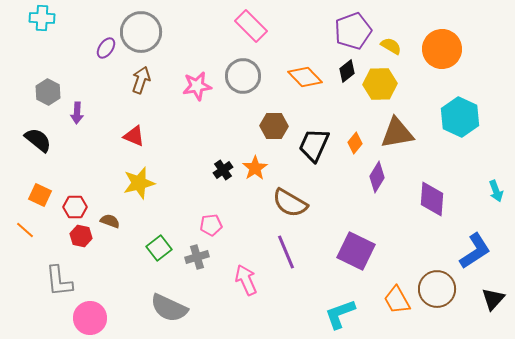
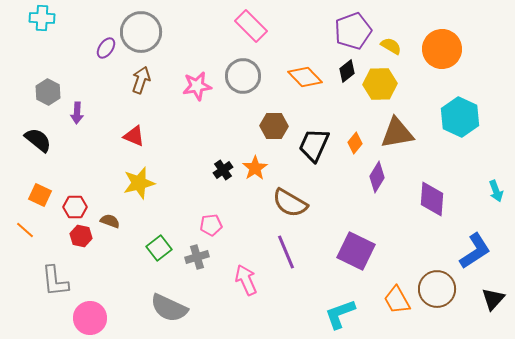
gray L-shape at (59, 281): moved 4 px left
